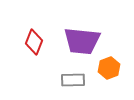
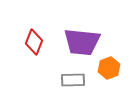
purple trapezoid: moved 1 px down
